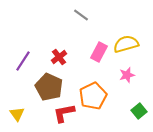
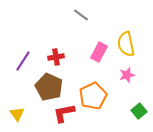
yellow semicircle: rotated 85 degrees counterclockwise
red cross: moved 3 px left; rotated 28 degrees clockwise
